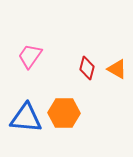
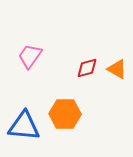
red diamond: rotated 60 degrees clockwise
orange hexagon: moved 1 px right, 1 px down
blue triangle: moved 2 px left, 8 px down
